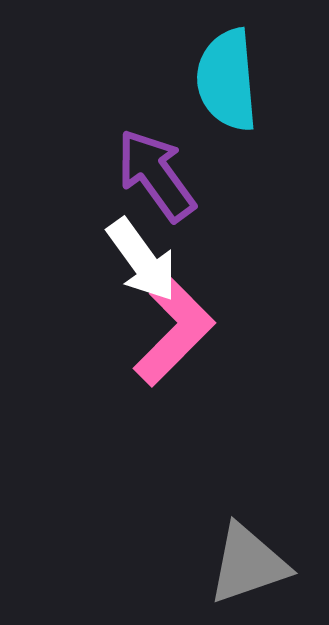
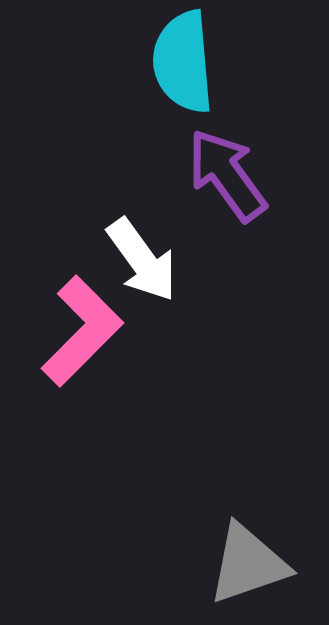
cyan semicircle: moved 44 px left, 18 px up
purple arrow: moved 71 px right
pink L-shape: moved 92 px left
